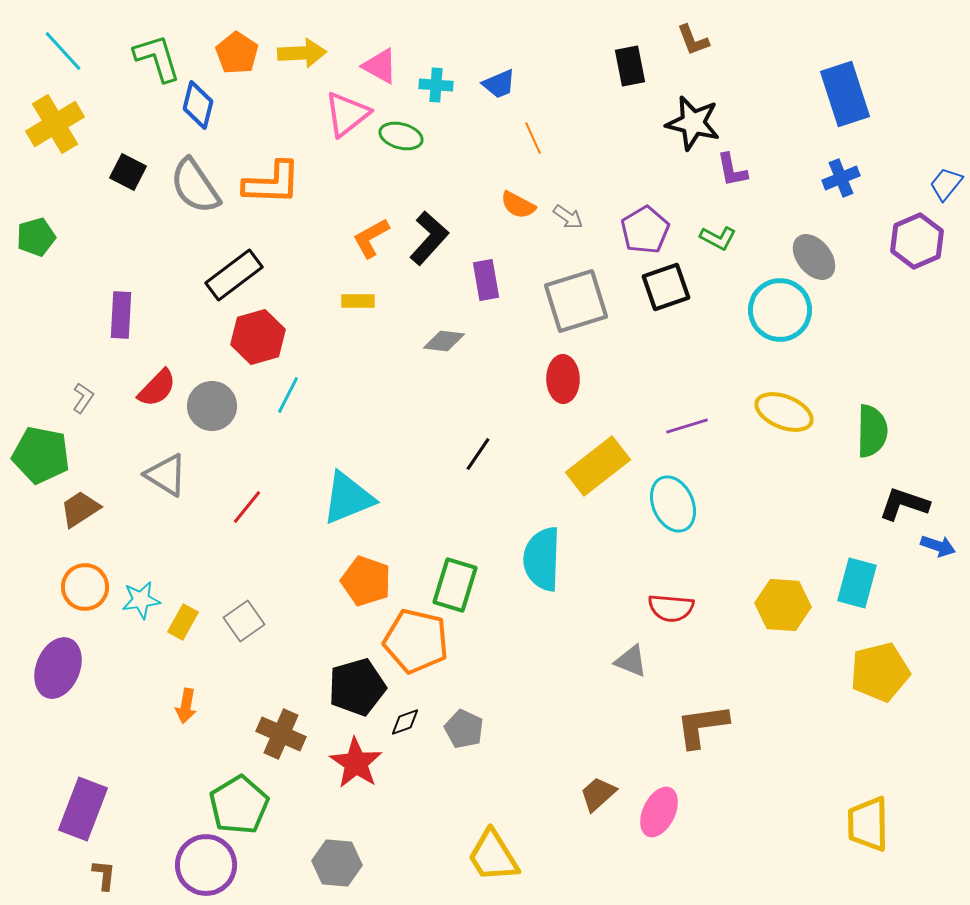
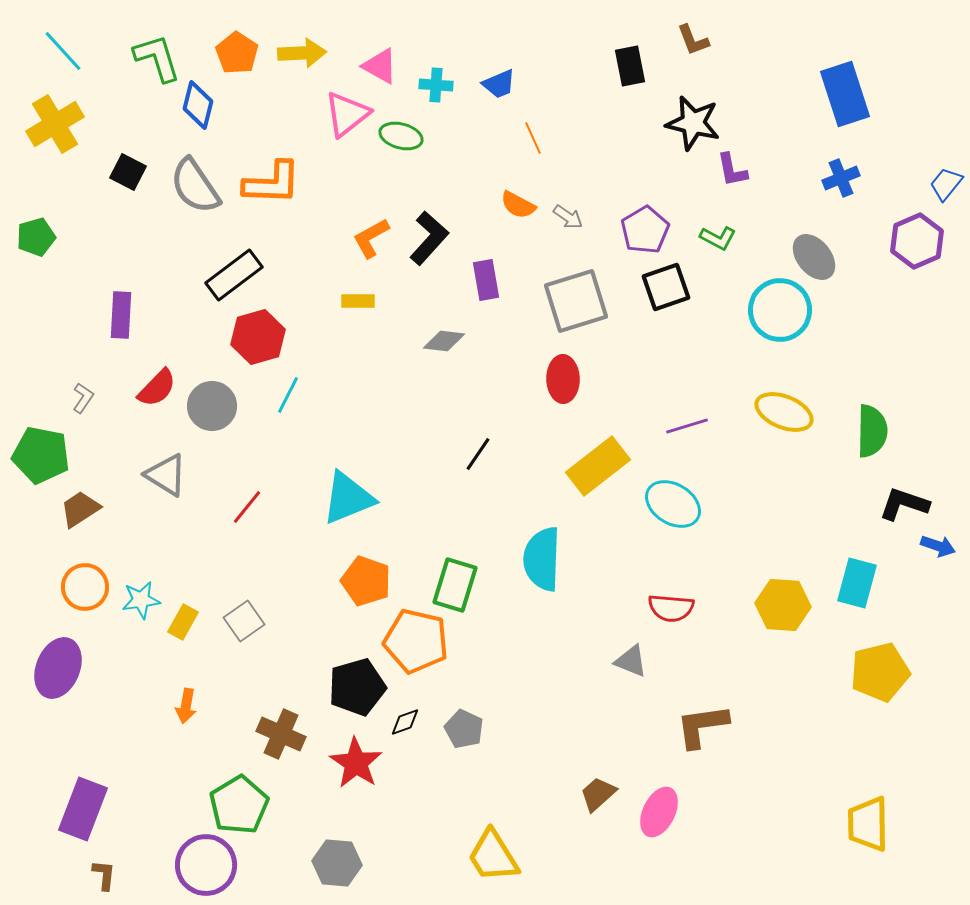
cyan ellipse at (673, 504): rotated 34 degrees counterclockwise
